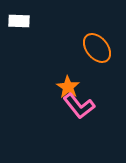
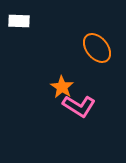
orange star: moved 6 px left
pink L-shape: rotated 20 degrees counterclockwise
